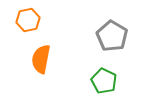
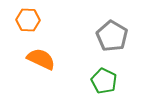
orange hexagon: rotated 15 degrees clockwise
orange semicircle: rotated 104 degrees clockwise
